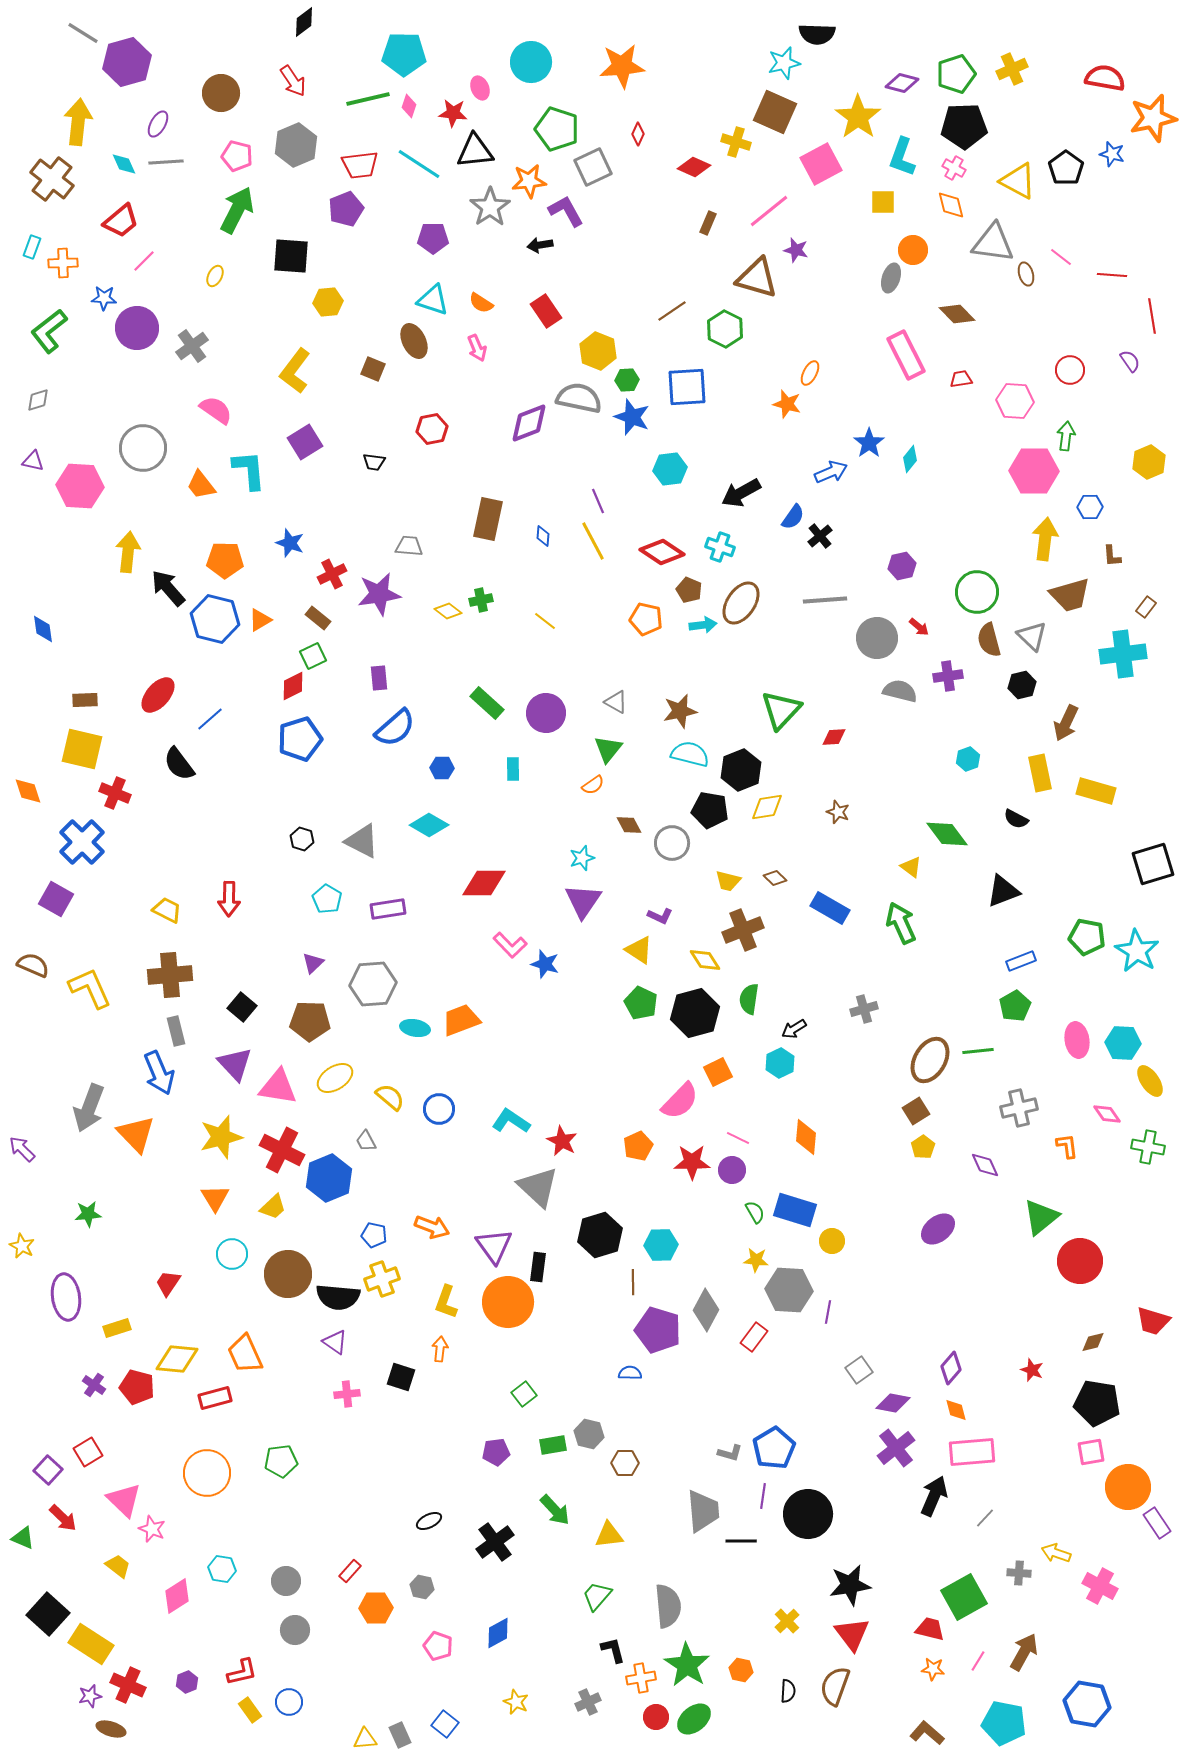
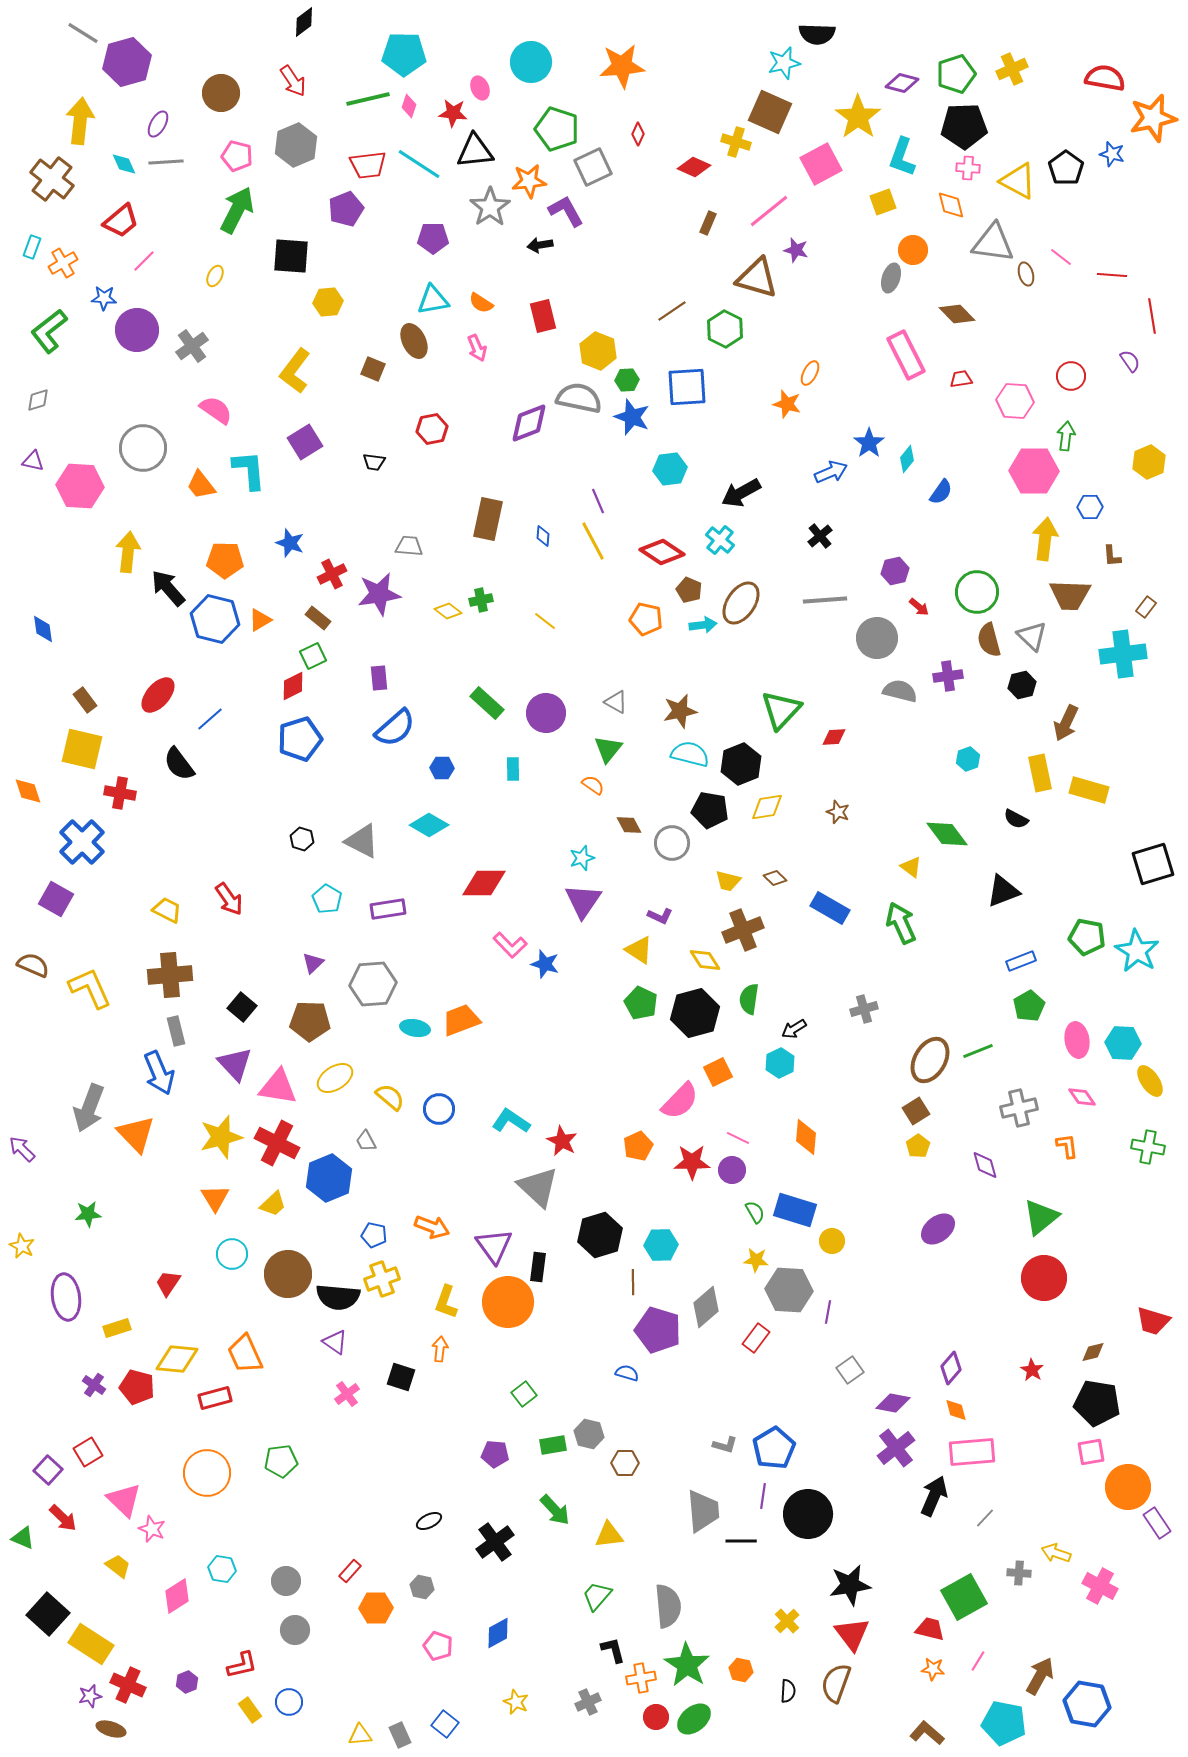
brown square at (775, 112): moved 5 px left
yellow arrow at (78, 122): moved 2 px right, 1 px up
red trapezoid at (360, 165): moved 8 px right
pink cross at (954, 168): moved 14 px right; rotated 25 degrees counterclockwise
yellow square at (883, 202): rotated 20 degrees counterclockwise
orange cross at (63, 263): rotated 28 degrees counterclockwise
cyan triangle at (433, 300): rotated 28 degrees counterclockwise
red rectangle at (546, 311): moved 3 px left, 5 px down; rotated 20 degrees clockwise
purple circle at (137, 328): moved 2 px down
red circle at (1070, 370): moved 1 px right, 6 px down
cyan diamond at (910, 459): moved 3 px left
blue semicircle at (793, 517): moved 148 px right, 25 px up
cyan cross at (720, 547): moved 7 px up; rotated 20 degrees clockwise
purple hexagon at (902, 566): moved 7 px left, 5 px down
brown trapezoid at (1070, 595): rotated 18 degrees clockwise
red arrow at (919, 627): moved 20 px up
brown rectangle at (85, 700): rotated 55 degrees clockwise
black hexagon at (741, 770): moved 6 px up
orange semicircle at (593, 785): rotated 110 degrees counterclockwise
yellow rectangle at (1096, 791): moved 7 px left, 1 px up
red cross at (115, 793): moved 5 px right; rotated 12 degrees counterclockwise
red arrow at (229, 899): rotated 36 degrees counterclockwise
green pentagon at (1015, 1006): moved 14 px right
green line at (978, 1051): rotated 16 degrees counterclockwise
pink diamond at (1107, 1114): moved 25 px left, 17 px up
yellow pentagon at (923, 1147): moved 5 px left, 1 px up
red cross at (282, 1150): moved 5 px left, 7 px up
purple diamond at (985, 1165): rotated 8 degrees clockwise
yellow trapezoid at (273, 1207): moved 3 px up
red circle at (1080, 1261): moved 36 px left, 17 px down
gray diamond at (706, 1310): moved 3 px up; rotated 21 degrees clockwise
red rectangle at (754, 1337): moved 2 px right, 1 px down
brown diamond at (1093, 1342): moved 10 px down
gray square at (859, 1370): moved 9 px left
red star at (1032, 1370): rotated 10 degrees clockwise
blue semicircle at (630, 1373): moved 3 px left; rotated 15 degrees clockwise
pink cross at (347, 1394): rotated 30 degrees counterclockwise
purple pentagon at (496, 1452): moved 1 px left, 2 px down; rotated 12 degrees clockwise
gray L-shape at (730, 1453): moved 5 px left, 8 px up
brown arrow at (1024, 1652): moved 16 px right, 24 px down
red L-shape at (242, 1672): moved 7 px up
brown semicircle at (835, 1686): moved 1 px right, 3 px up
yellow triangle at (365, 1739): moved 5 px left, 4 px up
